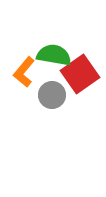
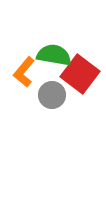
red square: rotated 18 degrees counterclockwise
